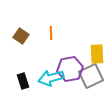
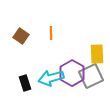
purple hexagon: moved 2 px right, 4 px down; rotated 20 degrees counterclockwise
black rectangle: moved 2 px right, 2 px down
